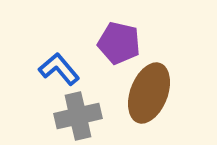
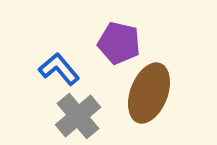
gray cross: rotated 27 degrees counterclockwise
